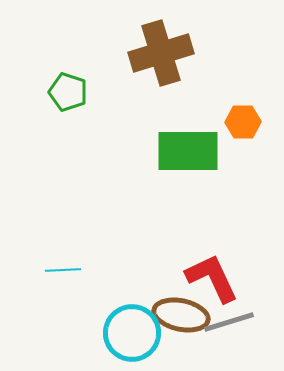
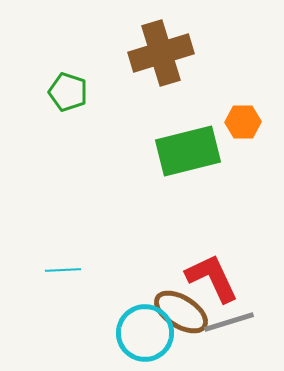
green rectangle: rotated 14 degrees counterclockwise
brown ellipse: moved 3 px up; rotated 20 degrees clockwise
cyan circle: moved 13 px right
